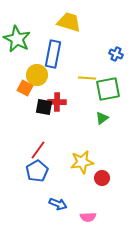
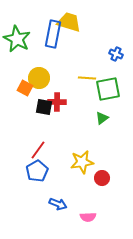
blue rectangle: moved 20 px up
yellow circle: moved 2 px right, 3 px down
